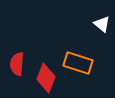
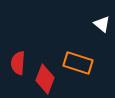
red semicircle: moved 1 px right, 1 px up
red diamond: moved 1 px left, 1 px down
